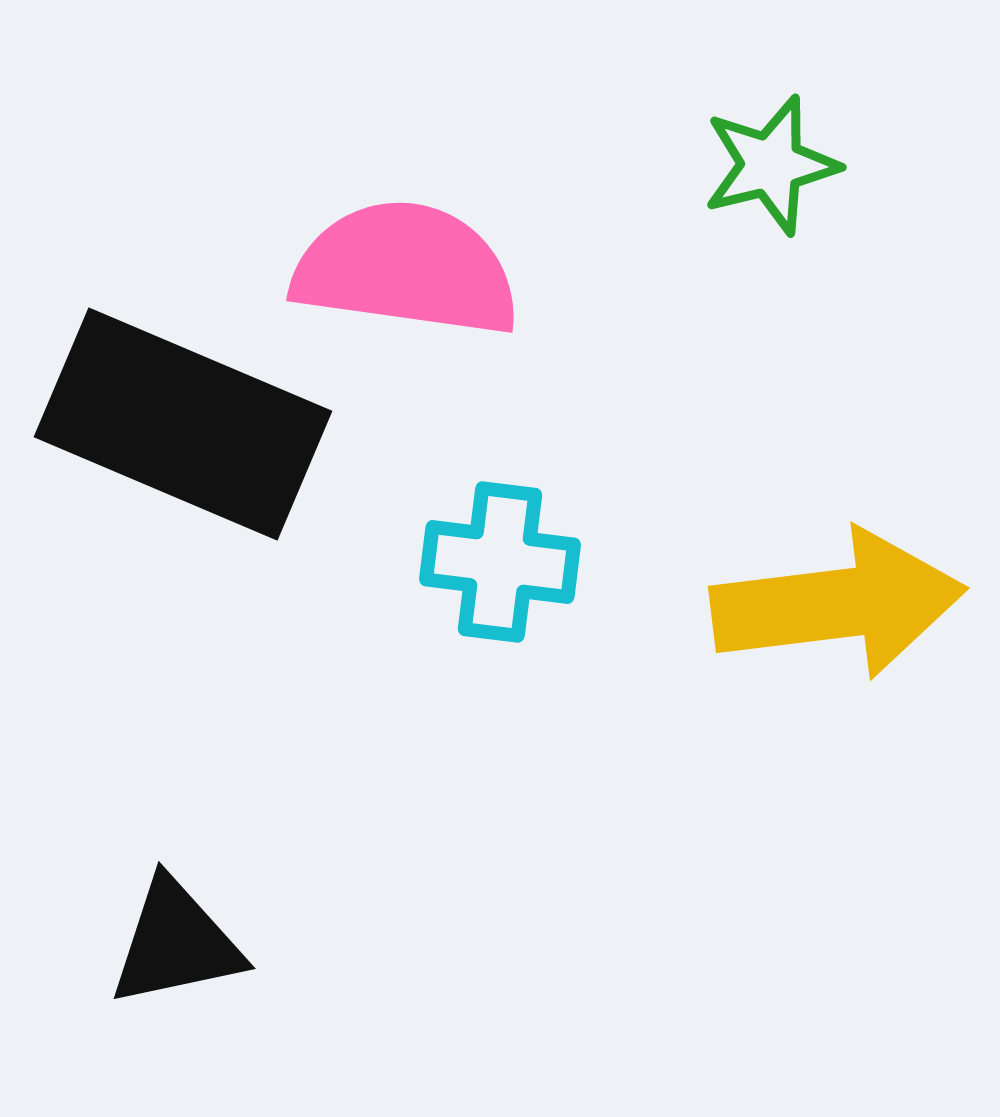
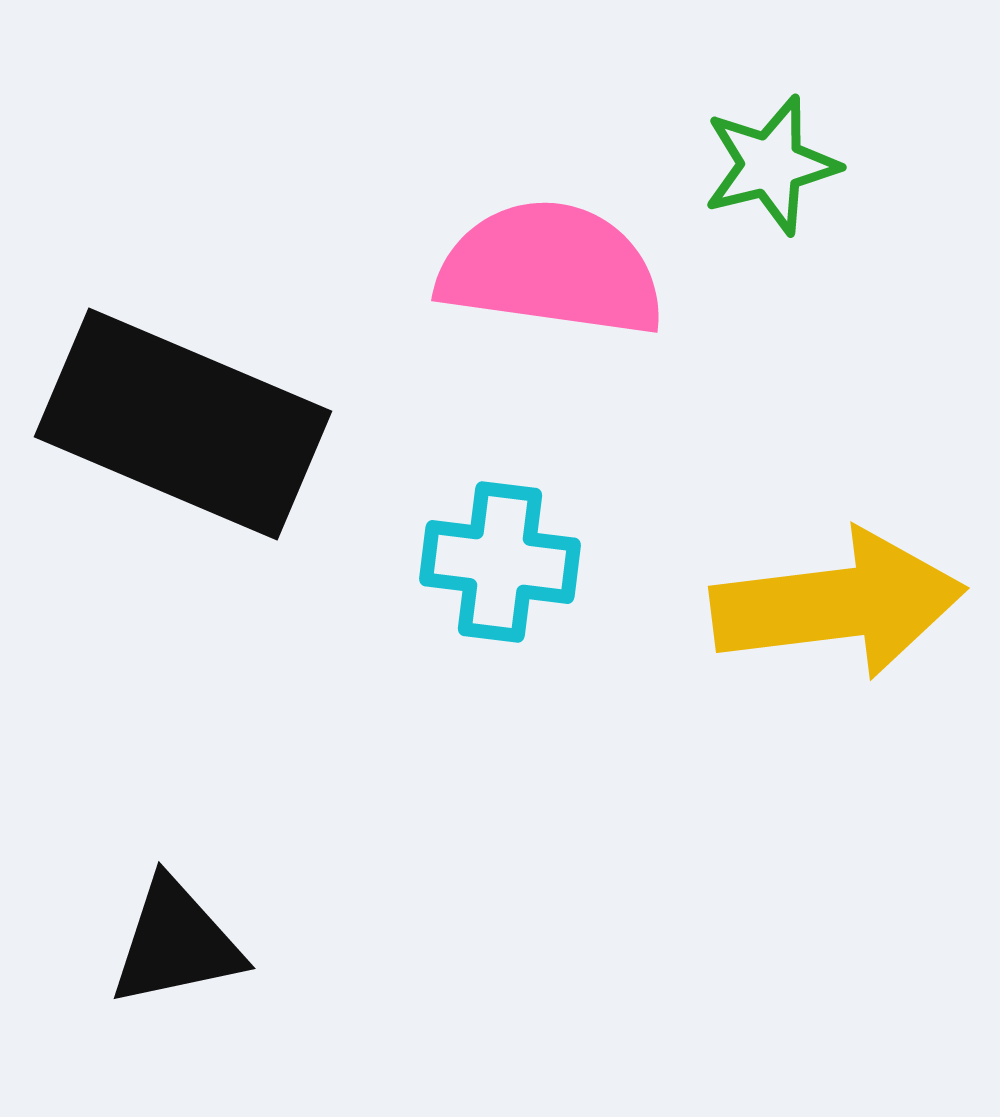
pink semicircle: moved 145 px right
